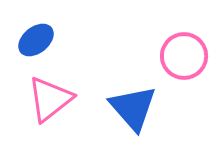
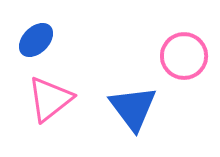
blue ellipse: rotated 6 degrees counterclockwise
blue triangle: rotated 4 degrees clockwise
